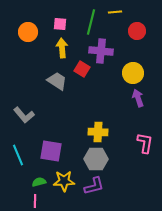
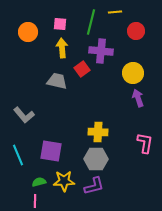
red circle: moved 1 px left
red square: rotated 21 degrees clockwise
gray trapezoid: rotated 20 degrees counterclockwise
